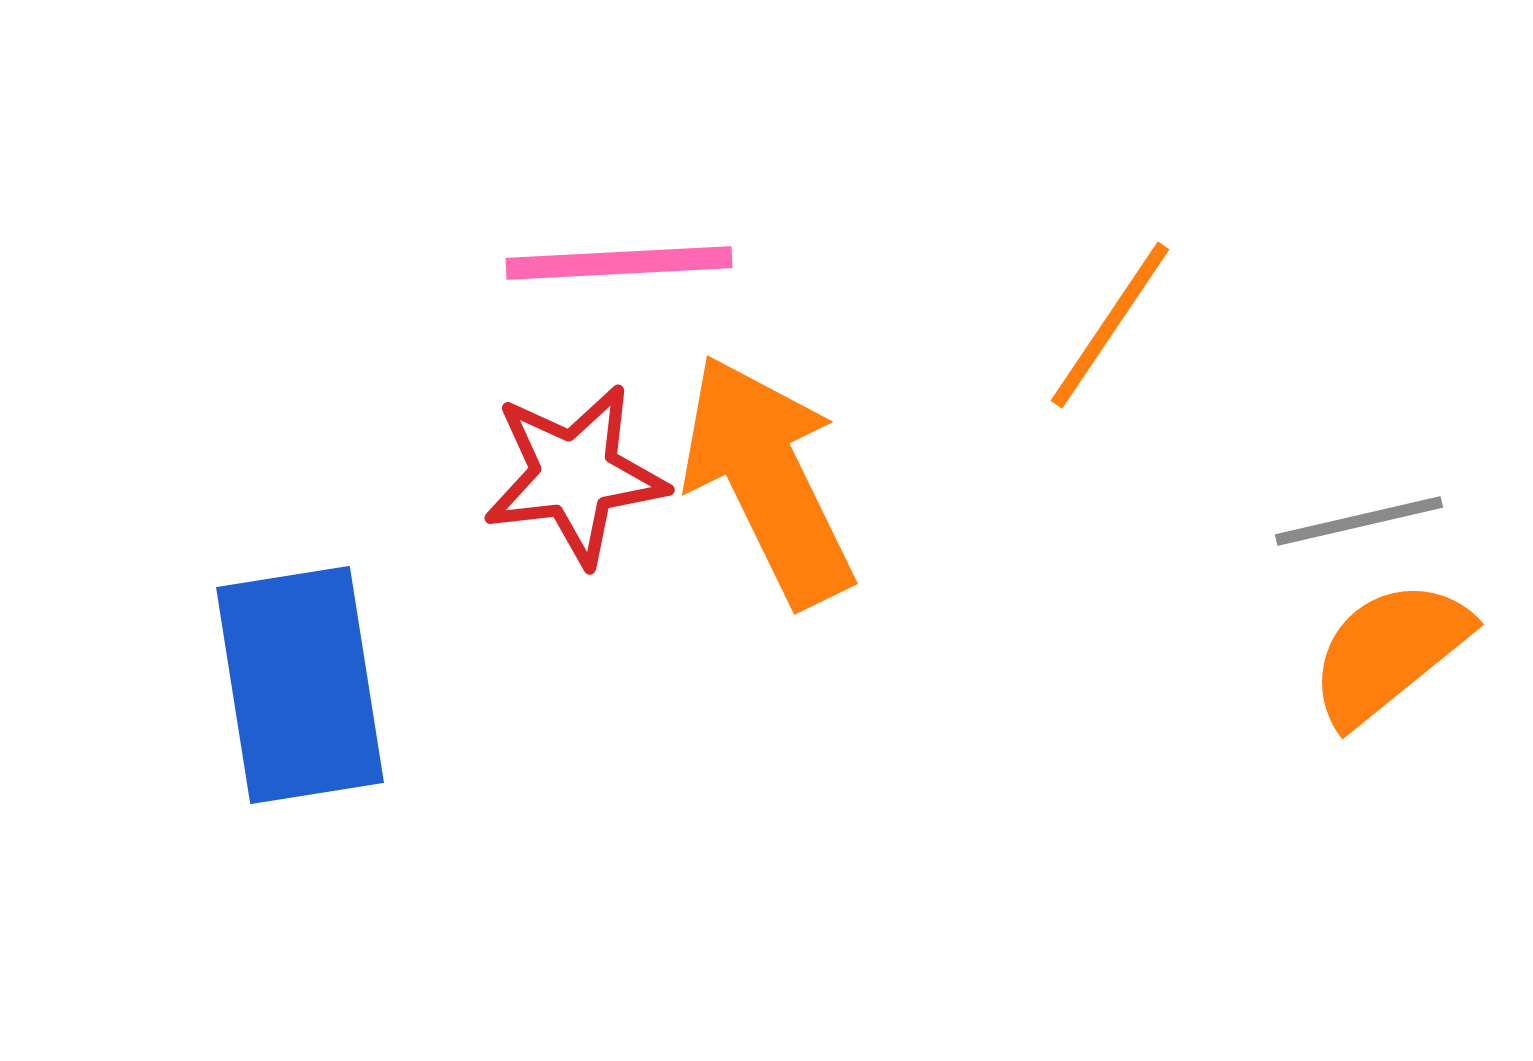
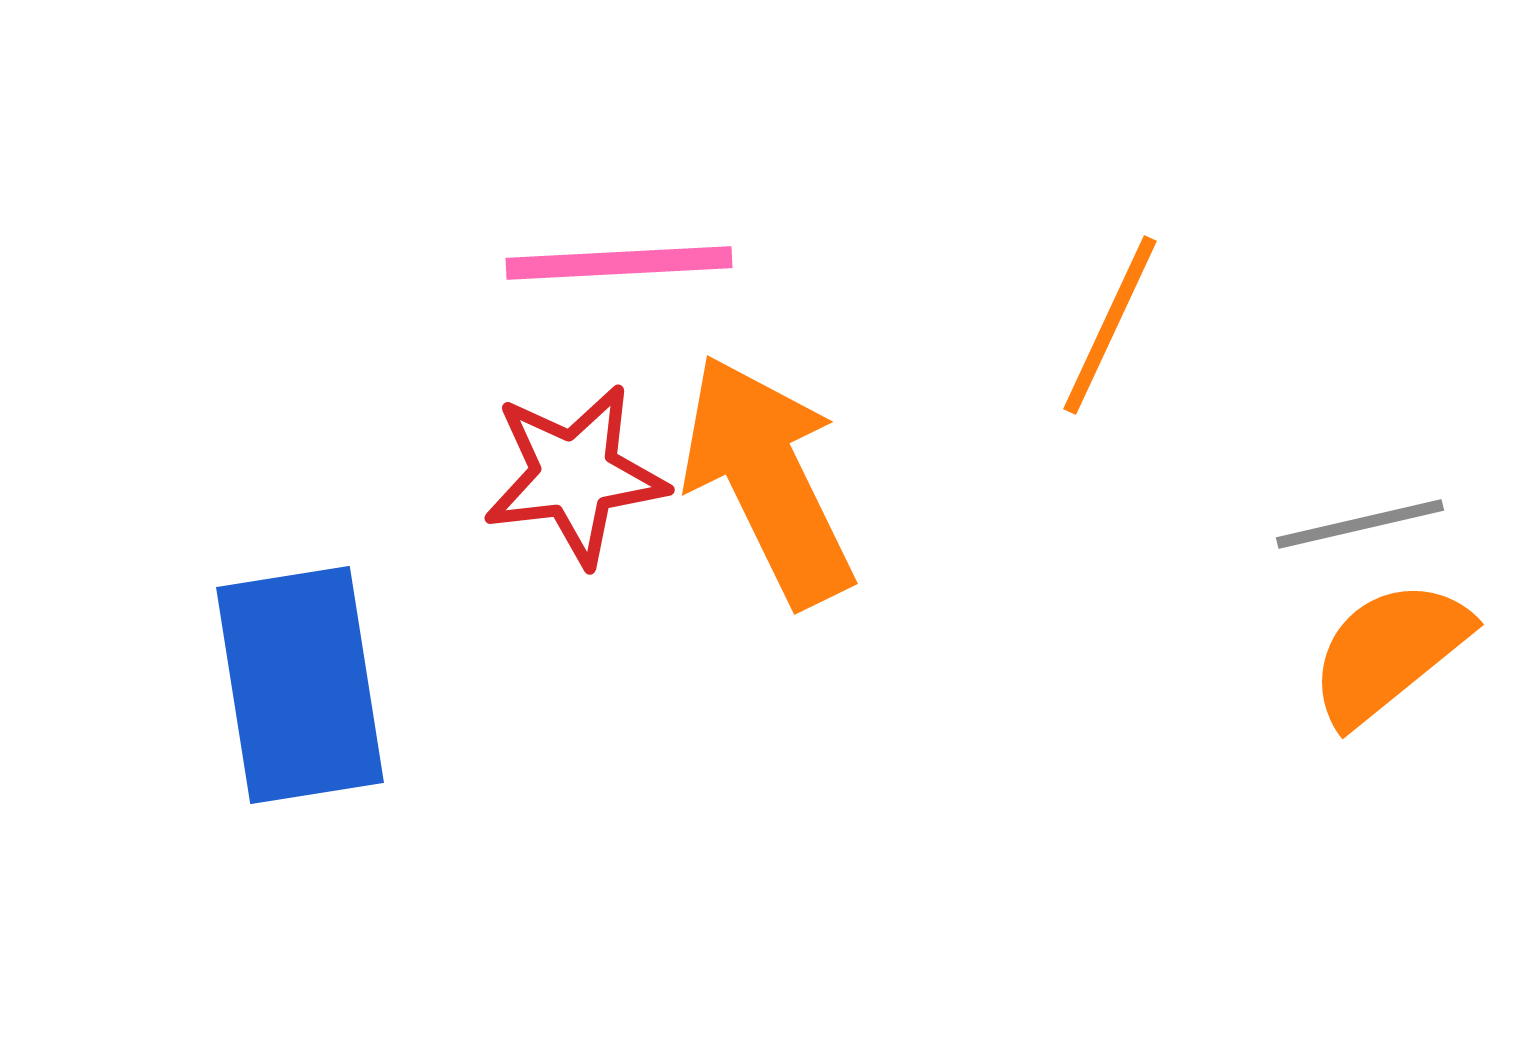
orange line: rotated 9 degrees counterclockwise
gray line: moved 1 px right, 3 px down
